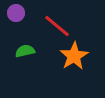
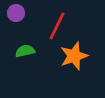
red line: rotated 76 degrees clockwise
orange star: rotated 12 degrees clockwise
